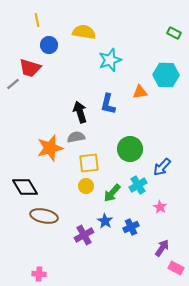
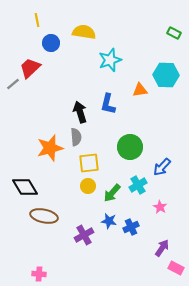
blue circle: moved 2 px right, 2 px up
red trapezoid: rotated 120 degrees clockwise
orange triangle: moved 2 px up
gray semicircle: rotated 96 degrees clockwise
green circle: moved 2 px up
yellow circle: moved 2 px right
blue star: moved 4 px right; rotated 21 degrees counterclockwise
